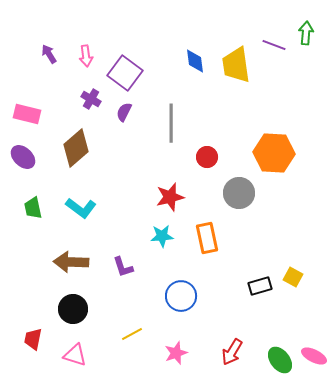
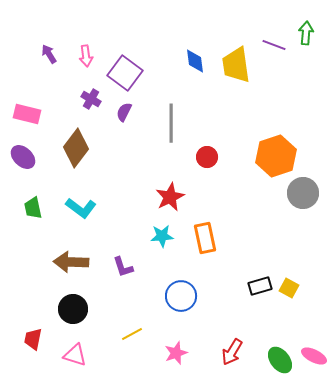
brown diamond: rotated 12 degrees counterclockwise
orange hexagon: moved 2 px right, 3 px down; rotated 21 degrees counterclockwise
gray circle: moved 64 px right
red star: rotated 12 degrees counterclockwise
orange rectangle: moved 2 px left
yellow square: moved 4 px left, 11 px down
